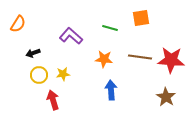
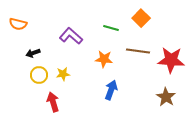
orange square: rotated 36 degrees counterclockwise
orange semicircle: rotated 72 degrees clockwise
green line: moved 1 px right
brown line: moved 2 px left, 6 px up
blue arrow: rotated 24 degrees clockwise
red arrow: moved 2 px down
